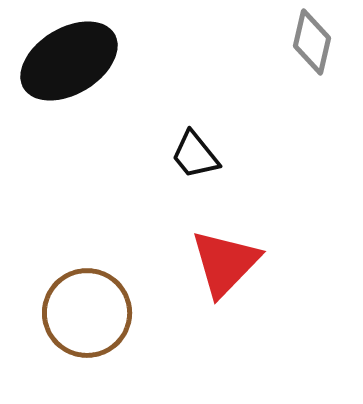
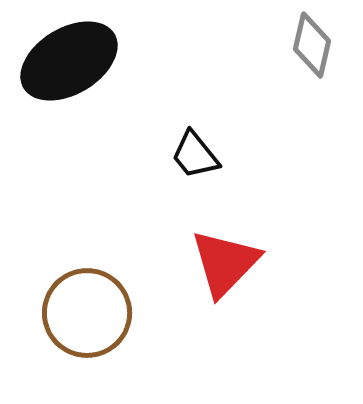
gray diamond: moved 3 px down
